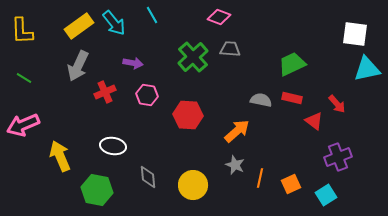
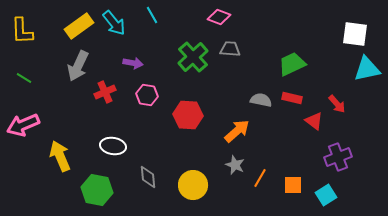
orange line: rotated 18 degrees clockwise
orange square: moved 2 px right, 1 px down; rotated 24 degrees clockwise
